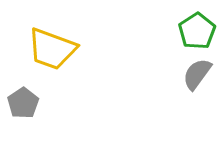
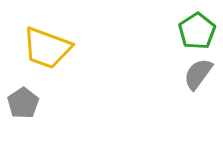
yellow trapezoid: moved 5 px left, 1 px up
gray semicircle: moved 1 px right
